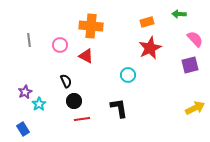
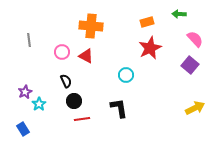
pink circle: moved 2 px right, 7 px down
purple square: rotated 36 degrees counterclockwise
cyan circle: moved 2 px left
